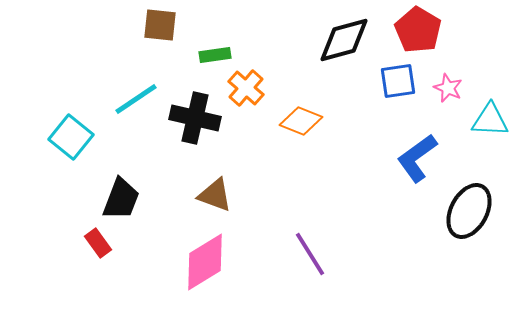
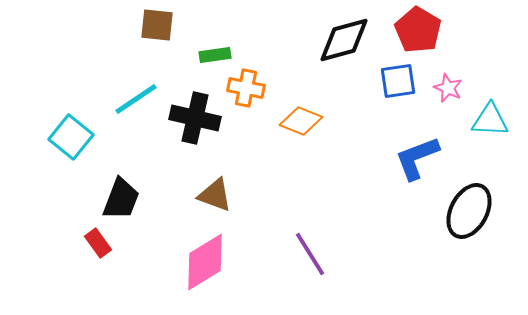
brown square: moved 3 px left
orange cross: rotated 30 degrees counterclockwise
blue L-shape: rotated 15 degrees clockwise
